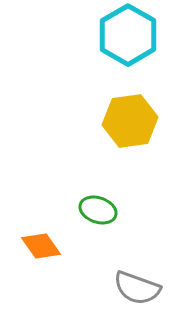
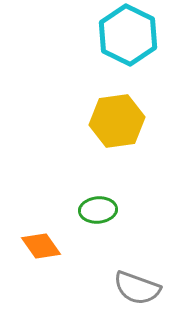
cyan hexagon: rotated 4 degrees counterclockwise
yellow hexagon: moved 13 px left
green ellipse: rotated 24 degrees counterclockwise
